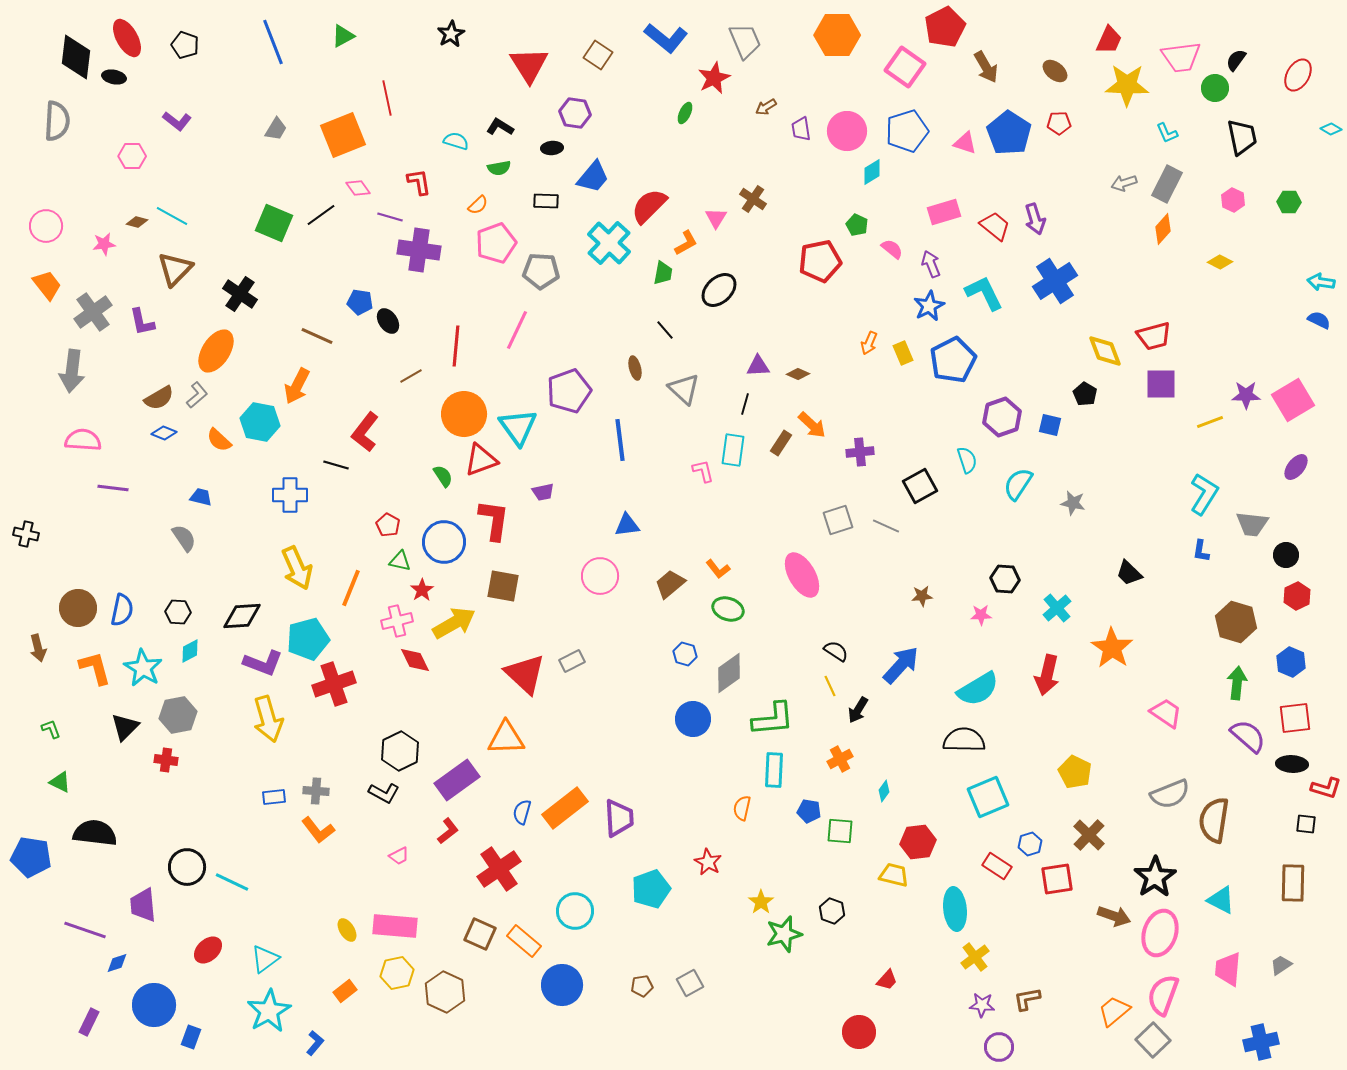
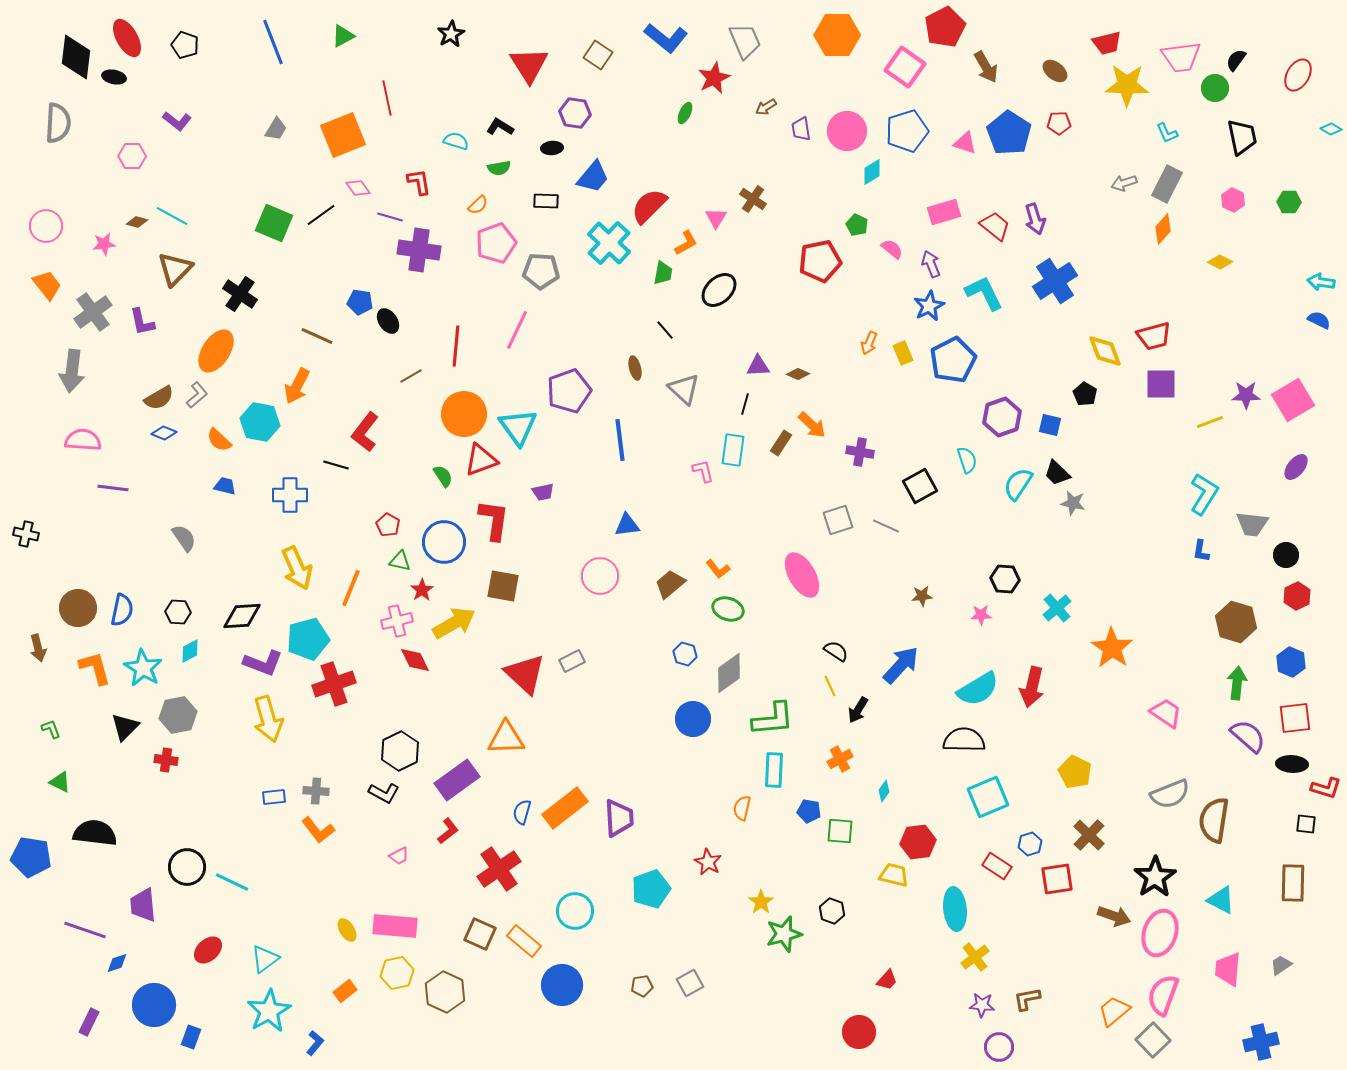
red trapezoid at (1109, 40): moved 2 px left, 3 px down; rotated 52 degrees clockwise
gray semicircle at (57, 121): moved 1 px right, 2 px down
purple cross at (860, 452): rotated 16 degrees clockwise
blue trapezoid at (201, 497): moved 24 px right, 11 px up
black trapezoid at (1129, 573): moved 72 px left, 100 px up
red arrow at (1047, 675): moved 15 px left, 12 px down
